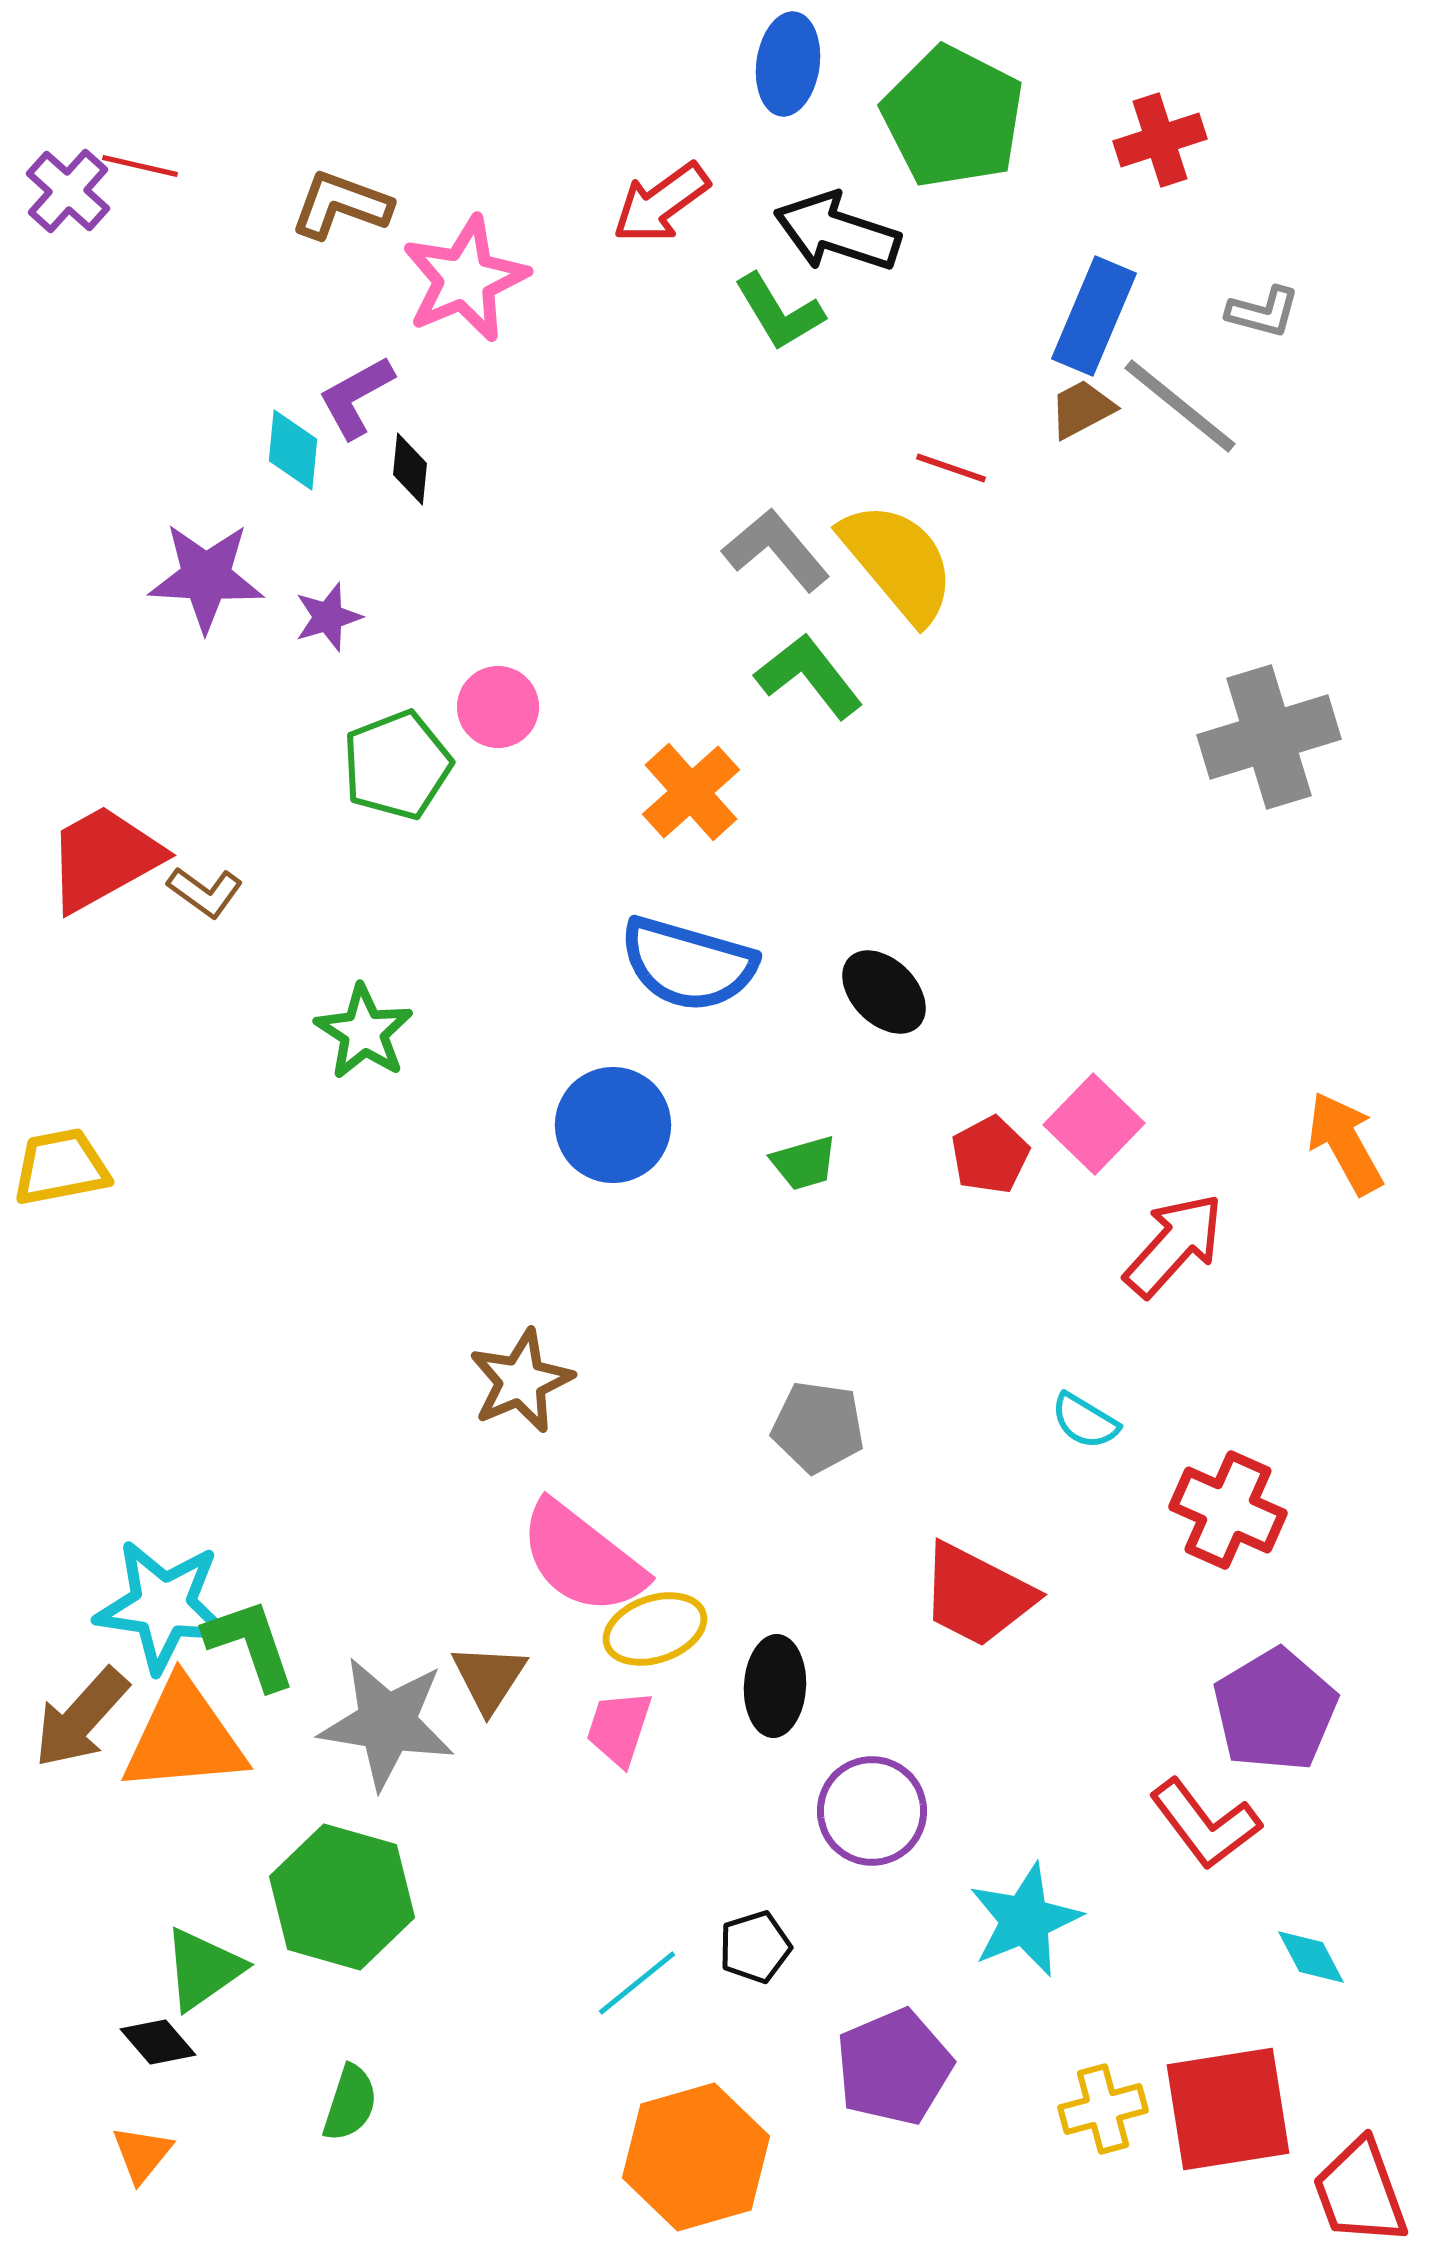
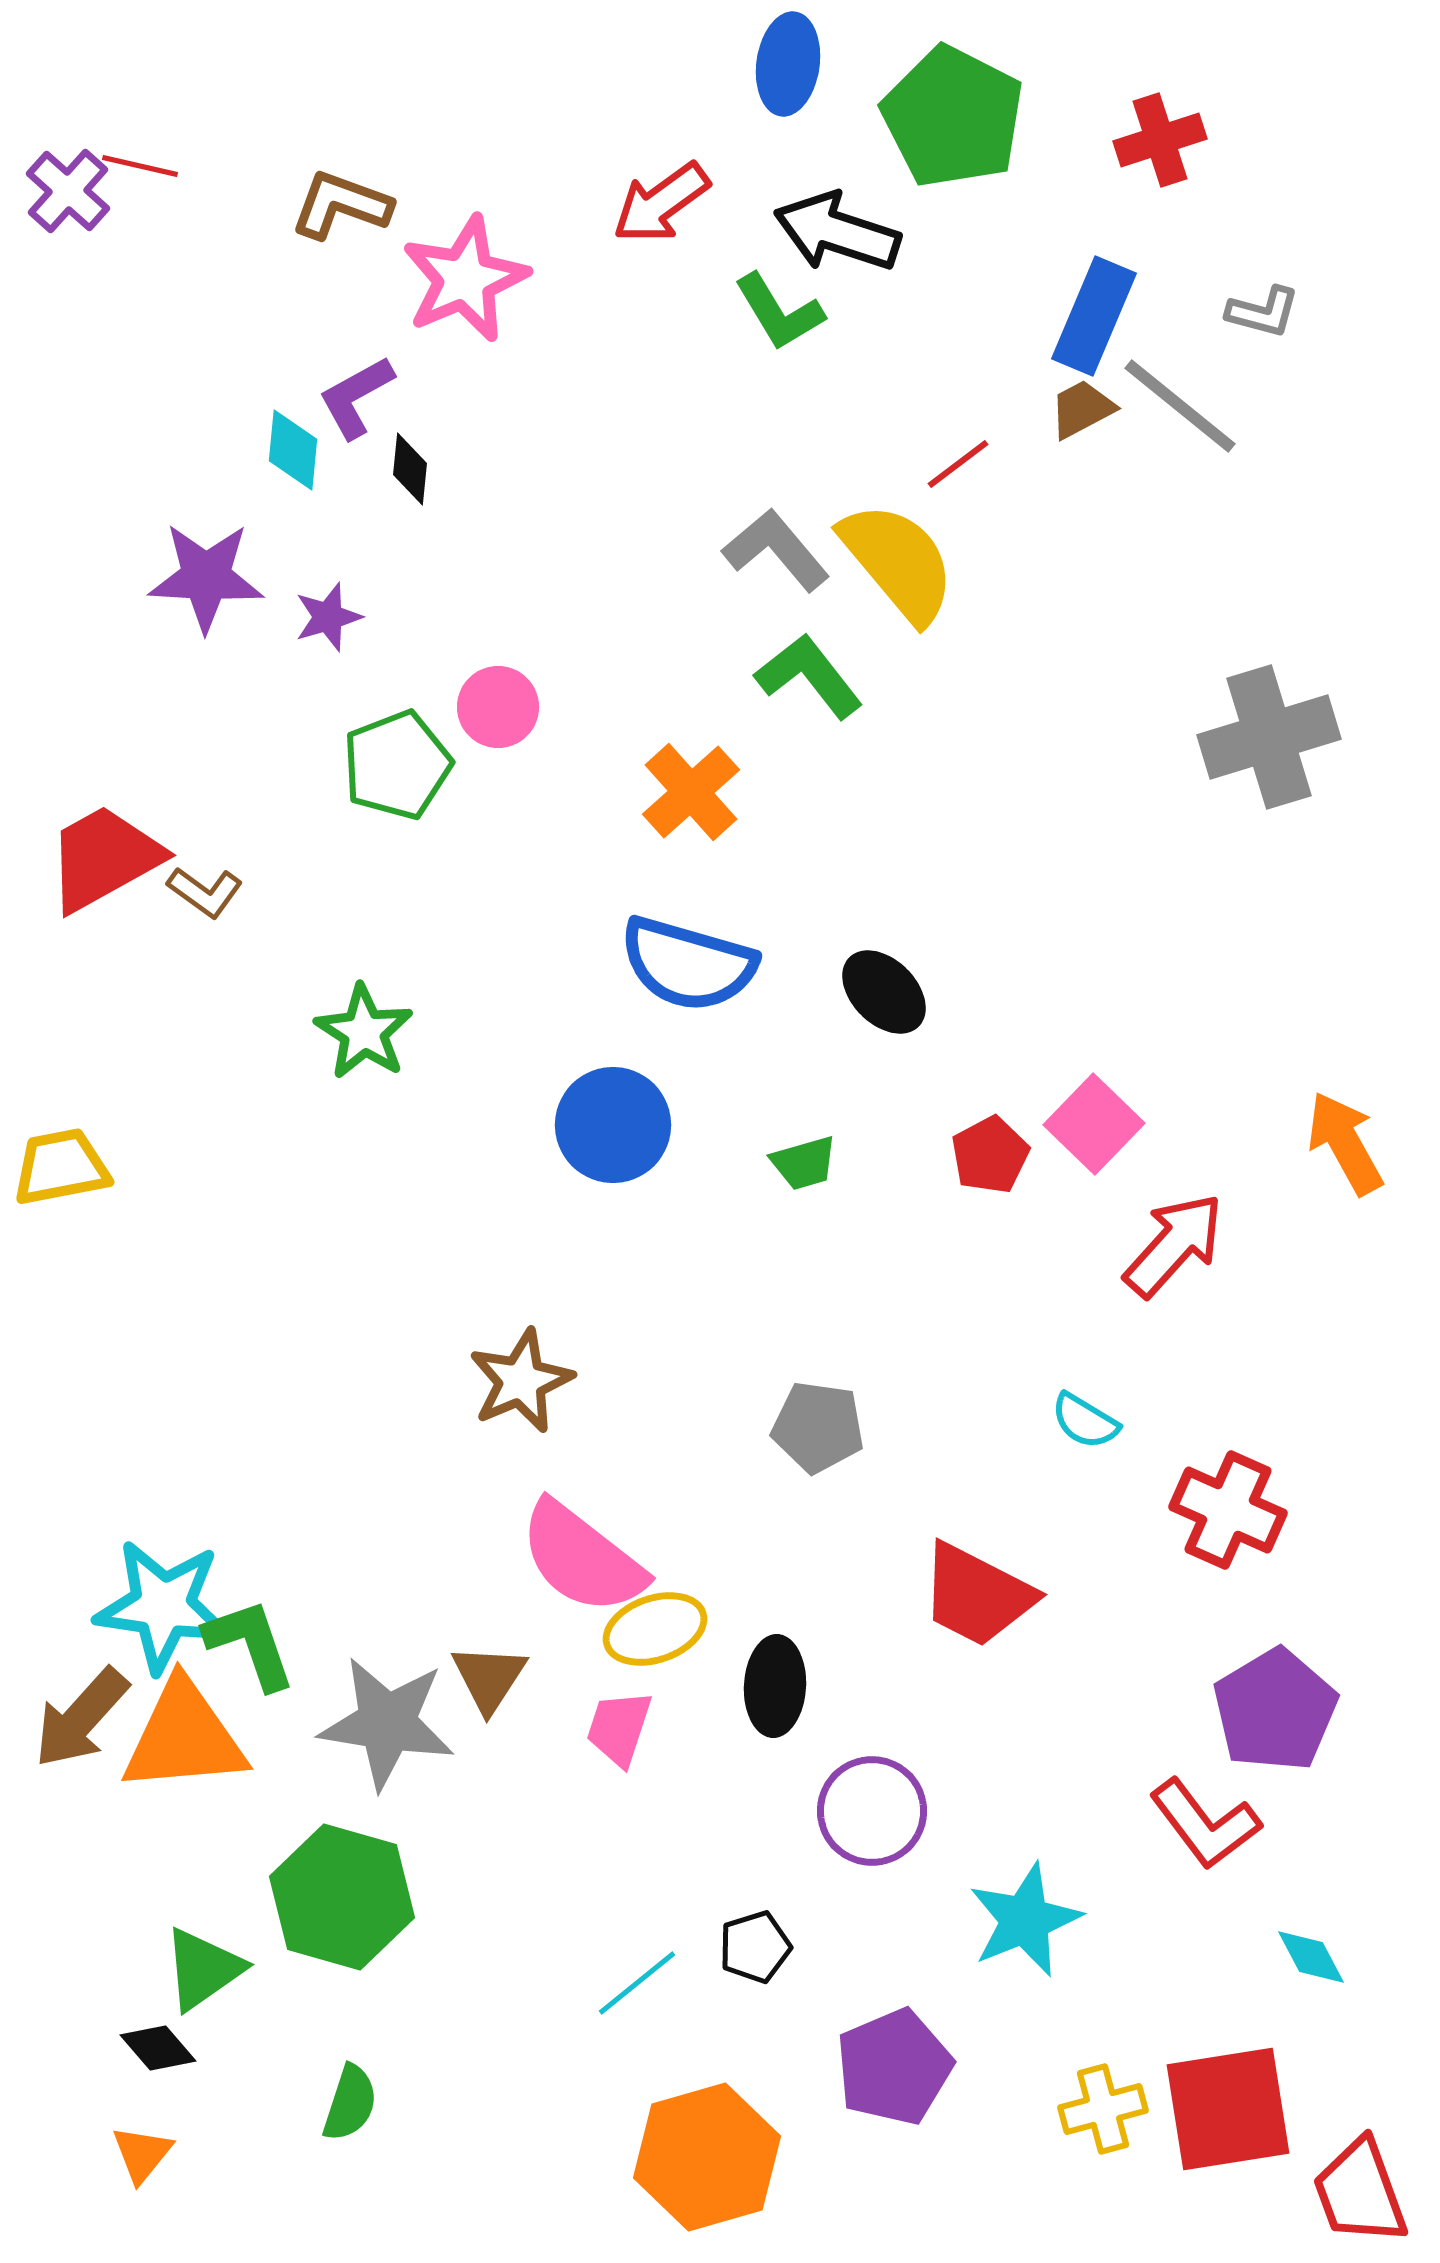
red line at (951, 468): moved 7 px right, 4 px up; rotated 56 degrees counterclockwise
black diamond at (158, 2042): moved 6 px down
orange hexagon at (696, 2157): moved 11 px right
